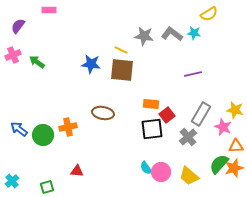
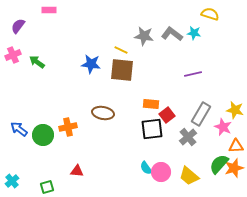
yellow semicircle: moved 1 px right; rotated 132 degrees counterclockwise
